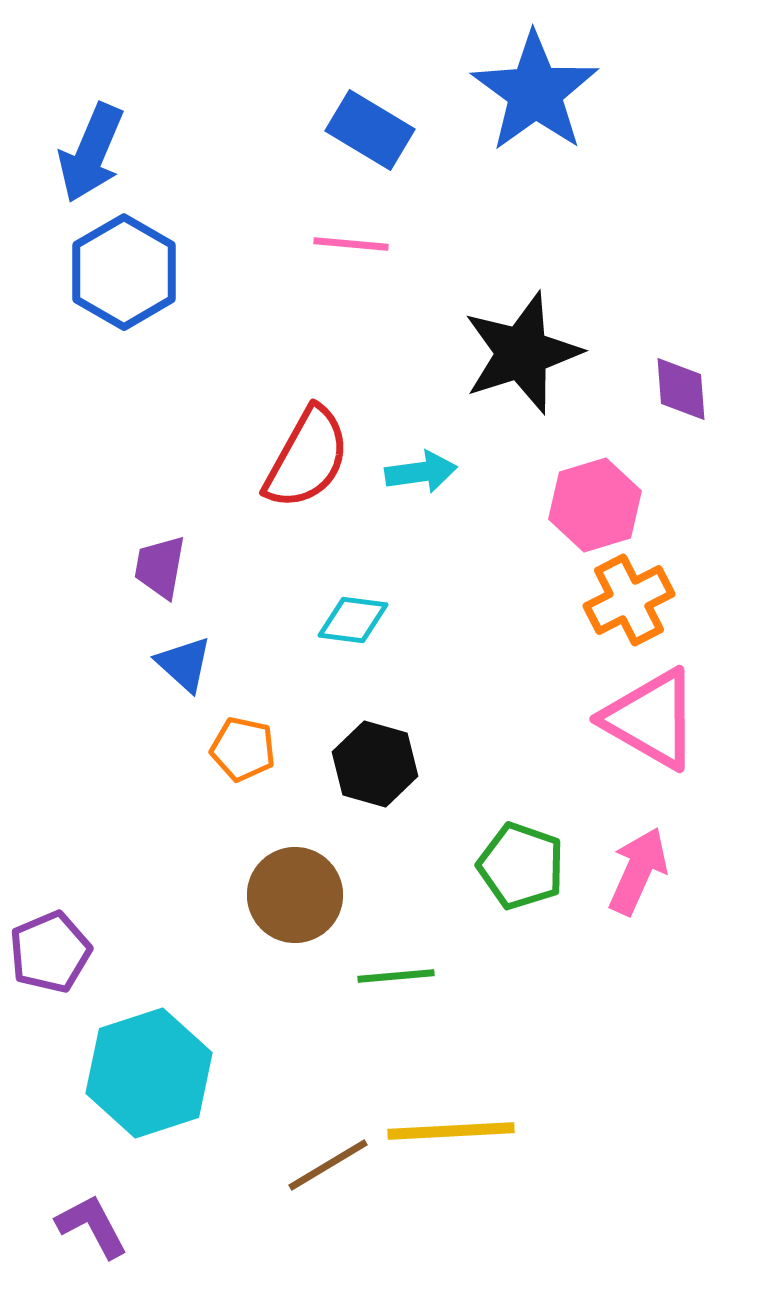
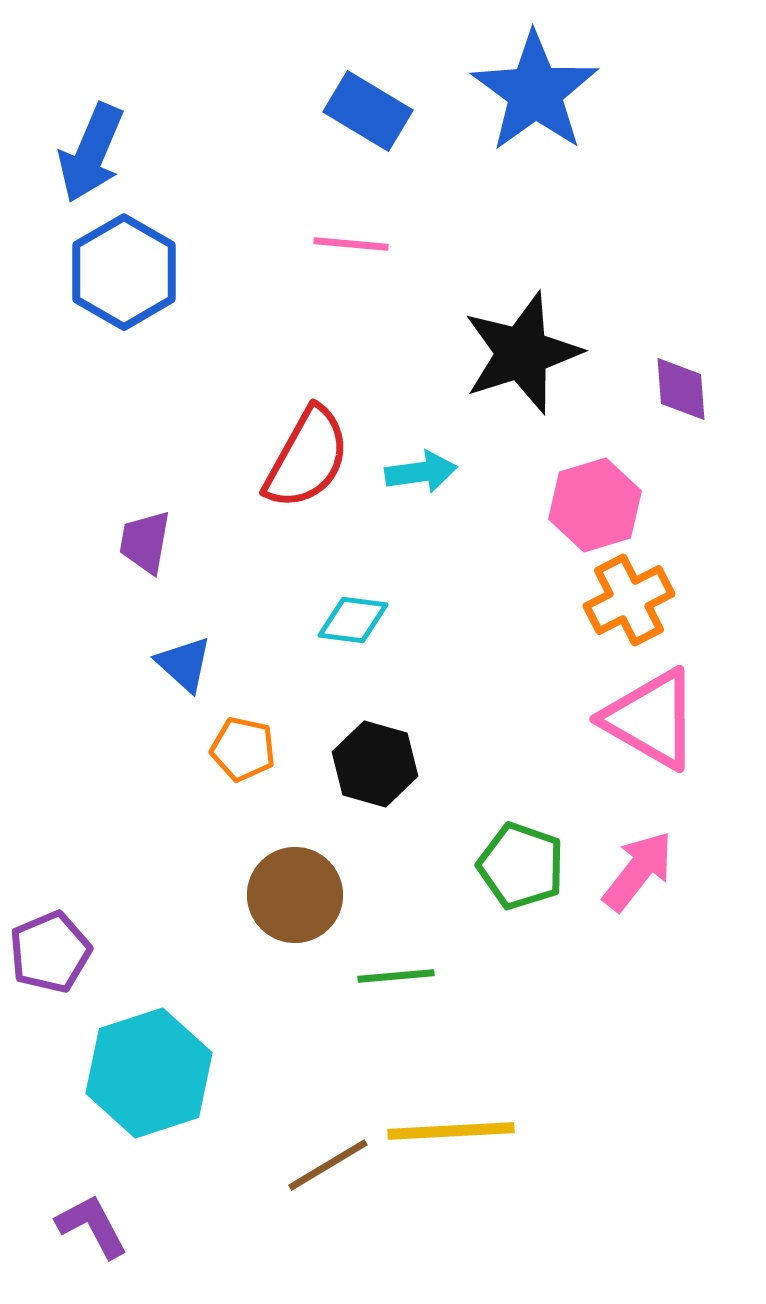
blue rectangle: moved 2 px left, 19 px up
purple trapezoid: moved 15 px left, 25 px up
pink arrow: rotated 14 degrees clockwise
